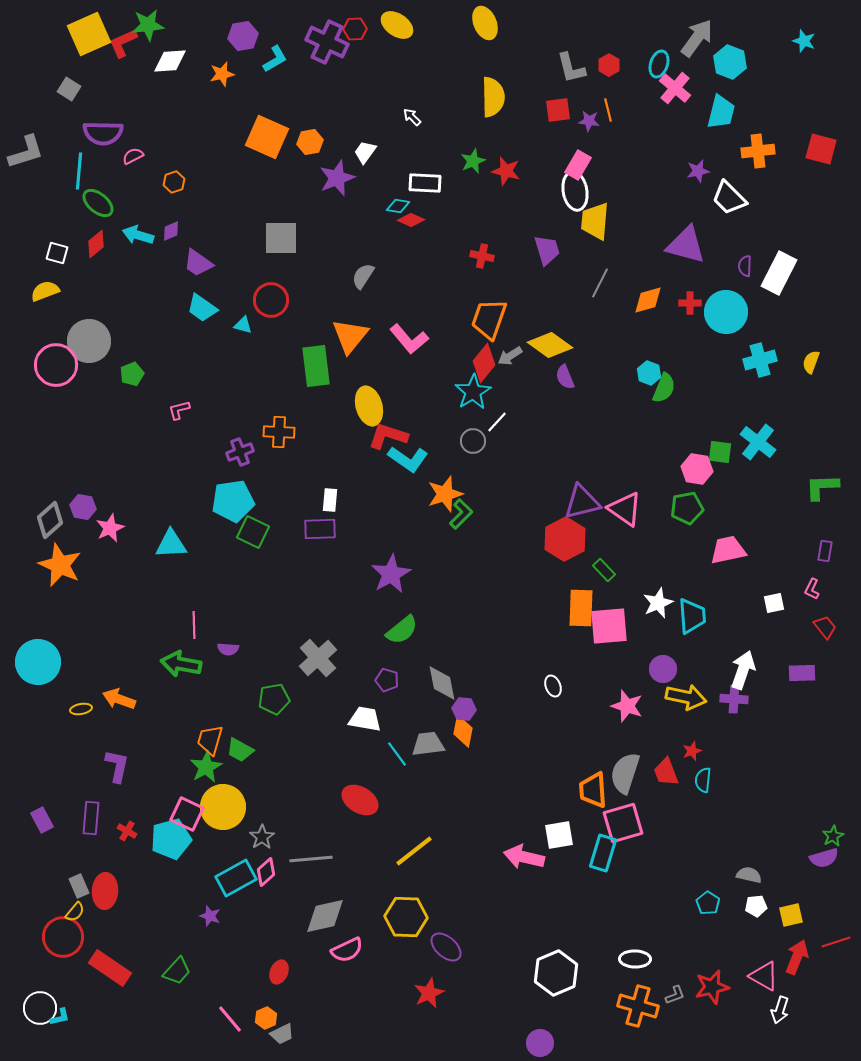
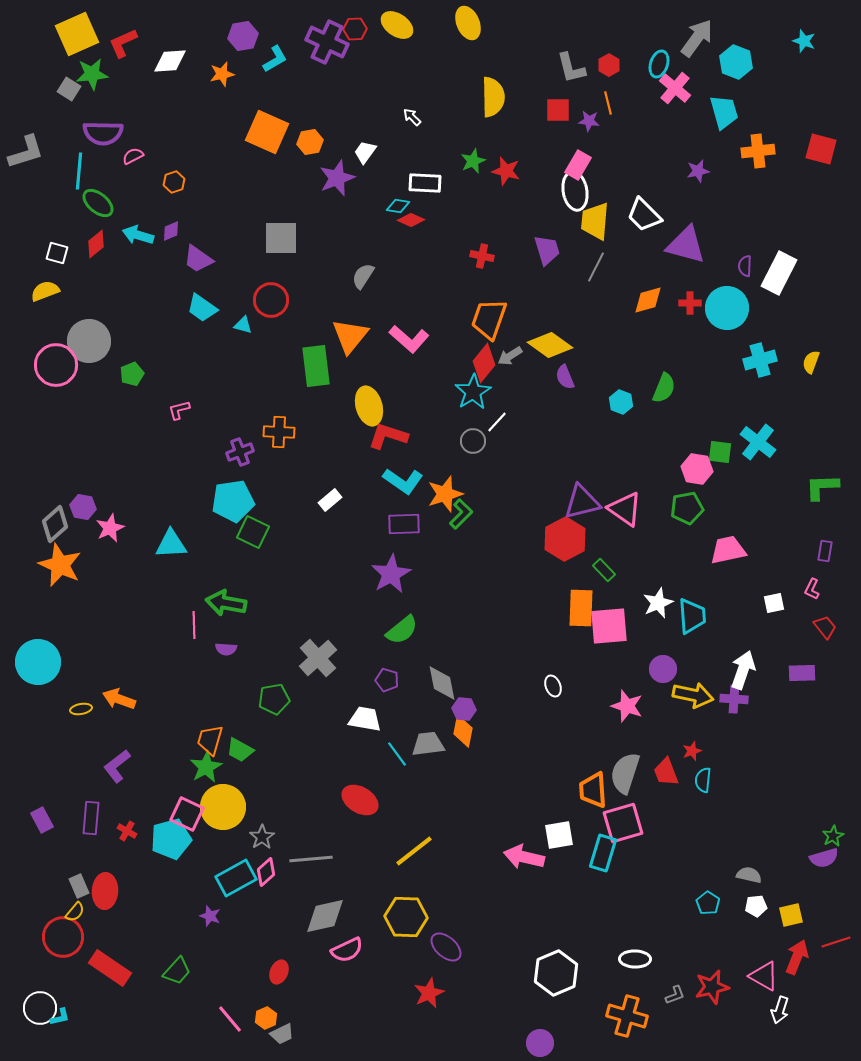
yellow ellipse at (485, 23): moved 17 px left
green star at (148, 25): moved 56 px left, 49 px down
yellow square at (89, 34): moved 12 px left
cyan hexagon at (730, 62): moved 6 px right
red square at (558, 110): rotated 8 degrees clockwise
orange line at (608, 110): moved 7 px up
cyan trapezoid at (721, 112): moved 3 px right; rotated 30 degrees counterclockwise
orange square at (267, 137): moved 5 px up
white trapezoid at (729, 198): moved 85 px left, 17 px down
purple trapezoid at (198, 263): moved 4 px up
gray line at (600, 283): moved 4 px left, 16 px up
cyan circle at (726, 312): moved 1 px right, 4 px up
pink L-shape at (409, 339): rotated 9 degrees counterclockwise
cyan hexagon at (649, 373): moved 28 px left, 29 px down
cyan L-shape at (408, 459): moved 5 px left, 22 px down
white rectangle at (330, 500): rotated 45 degrees clockwise
gray diamond at (50, 520): moved 5 px right, 4 px down
purple rectangle at (320, 529): moved 84 px right, 5 px up
purple semicircle at (228, 649): moved 2 px left
green arrow at (181, 664): moved 45 px right, 61 px up
yellow arrow at (686, 697): moved 7 px right, 2 px up
purple L-shape at (117, 766): rotated 140 degrees counterclockwise
orange cross at (638, 1006): moved 11 px left, 10 px down
